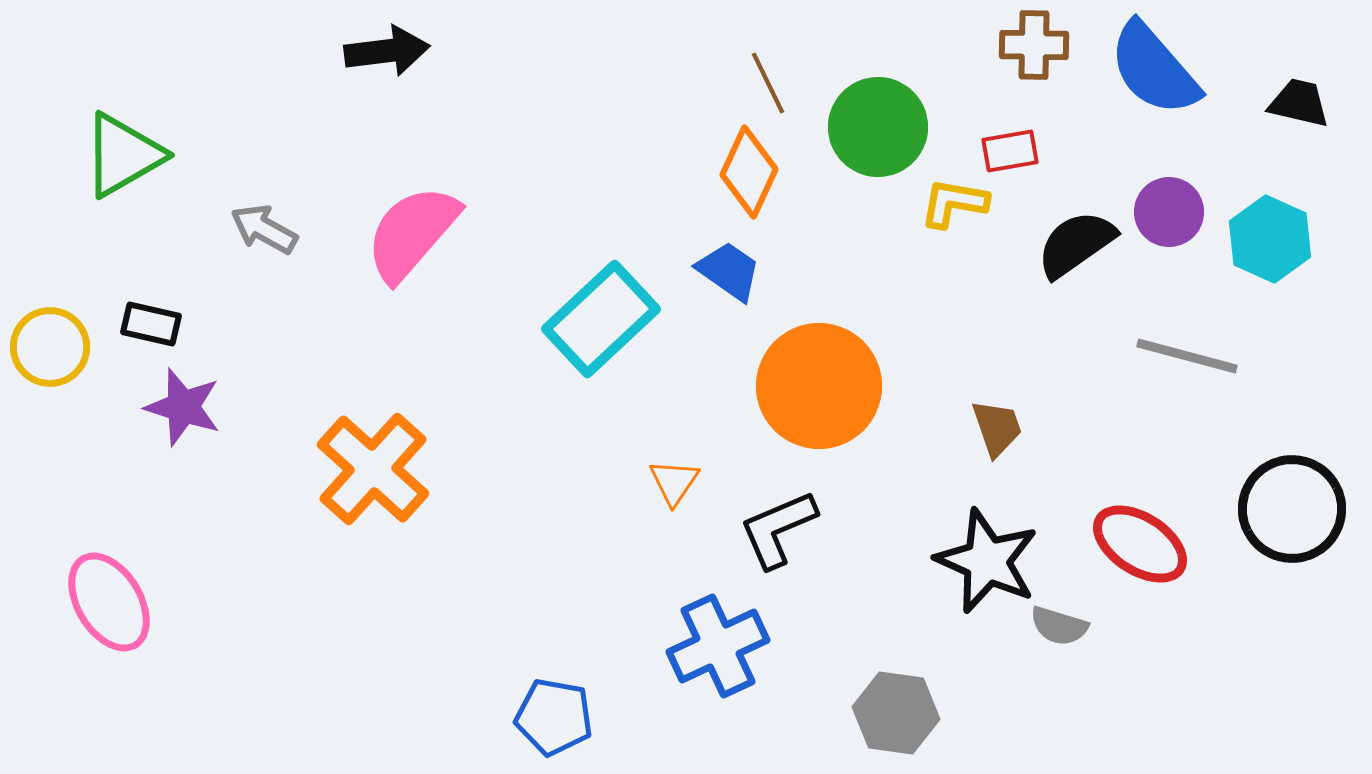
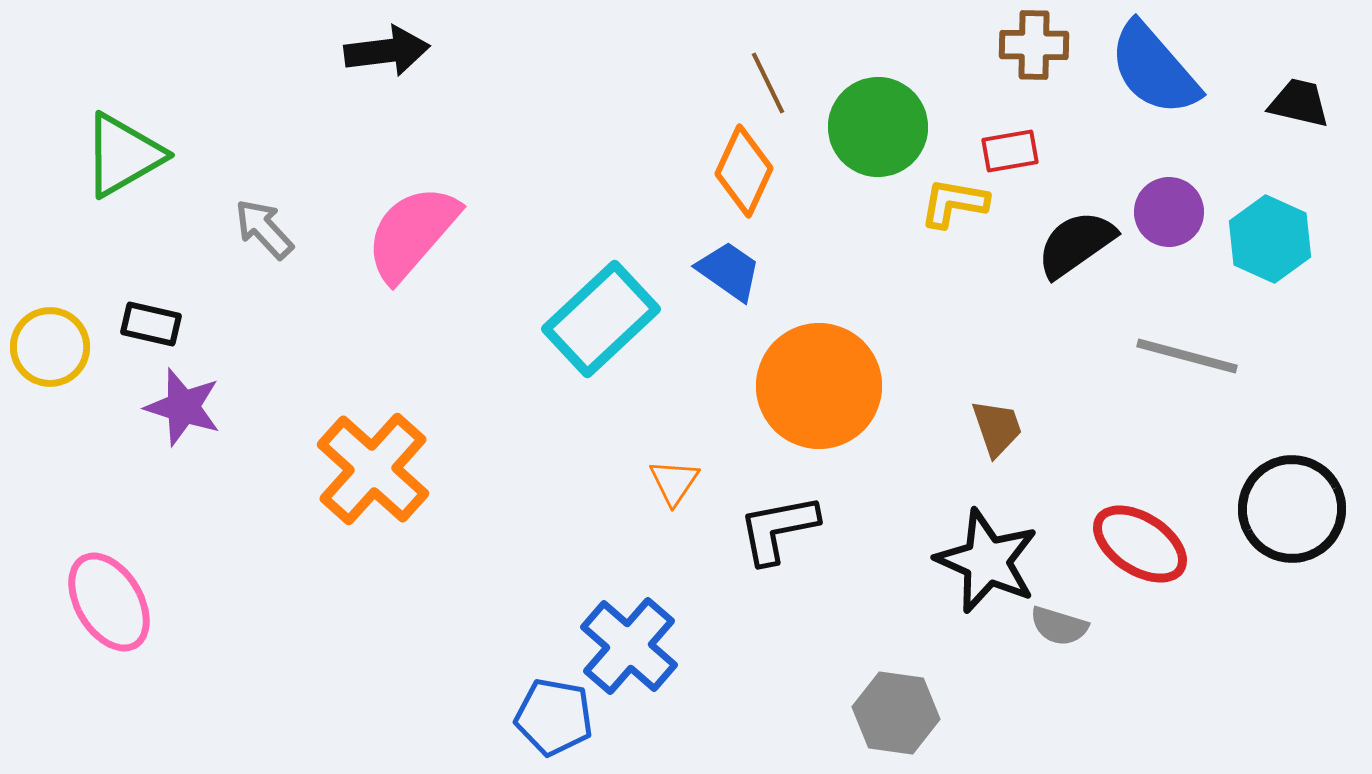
orange diamond: moved 5 px left, 1 px up
gray arrow: rotated 18 degrees clockwise
black L-shape: rotated 12 degrees clockwise
blue cross: moved 89 px left; rotated 24 degrees counterclockwise
